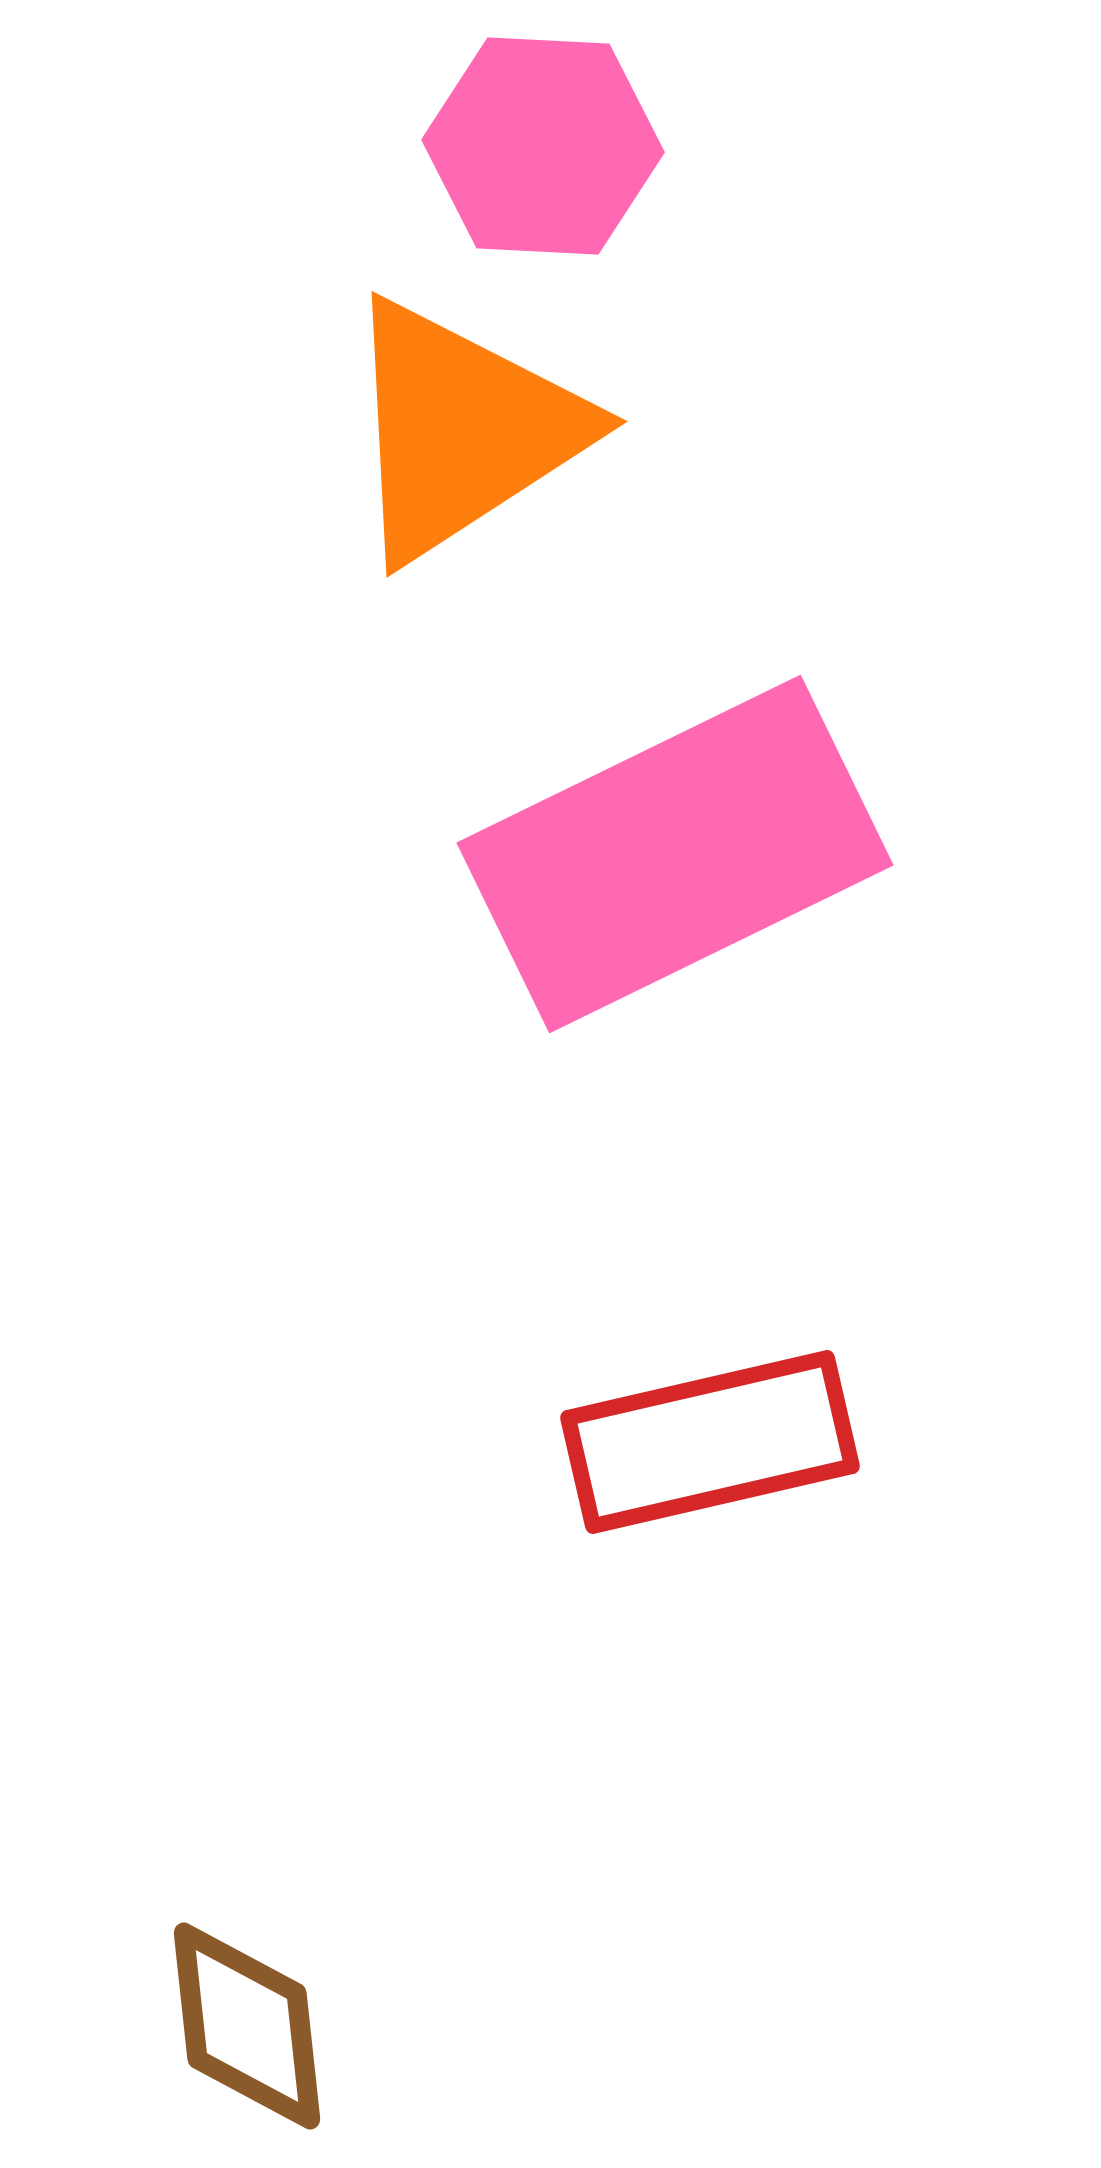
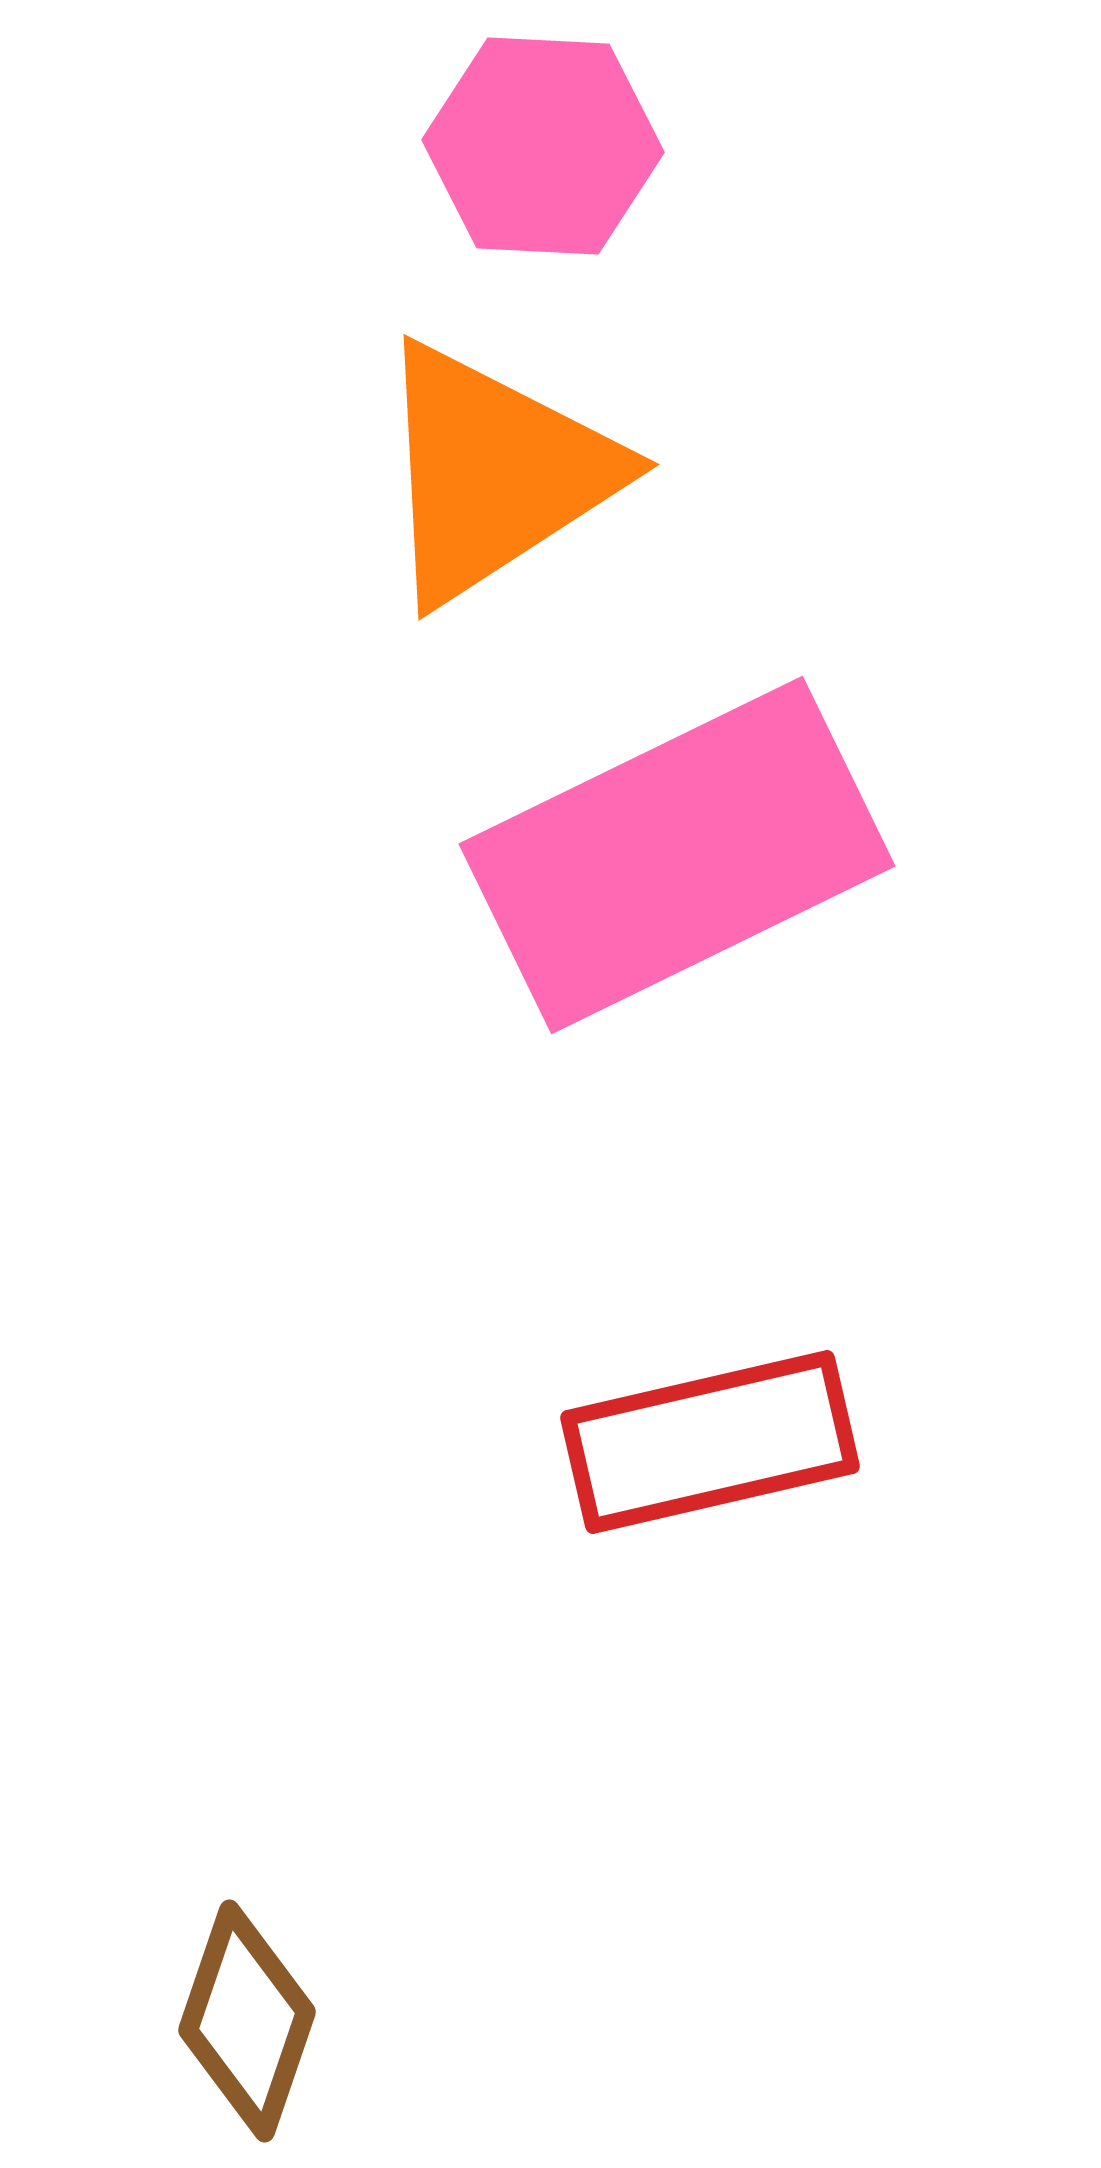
orange triangle: moved 32 px right, 43 px down
pink rectangle: moved 2 px right, 1 px down
brown diamond: moved 5 px up; rotated 25 degrees clockwise
